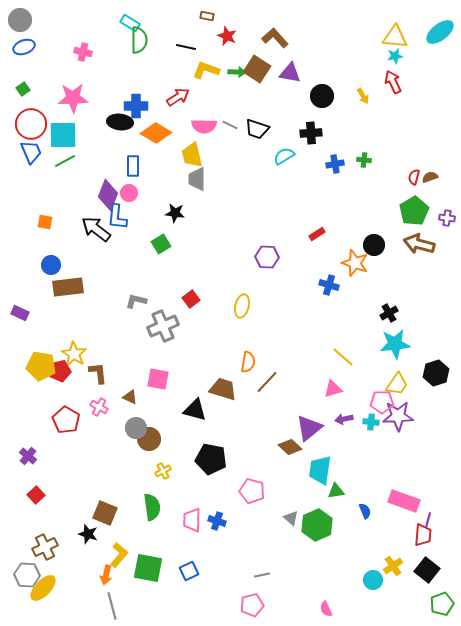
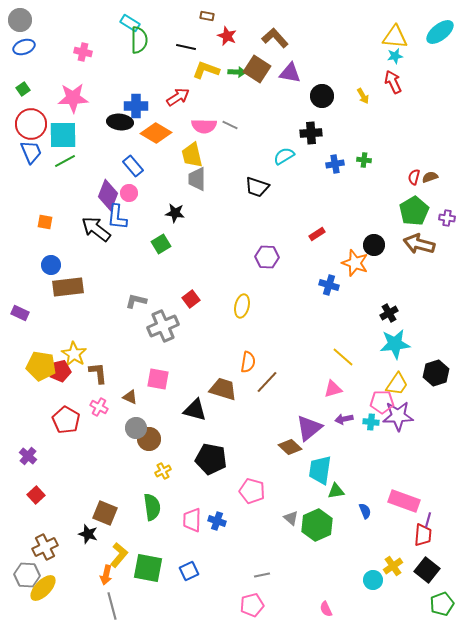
black trapezoid at (257, 129): moved 58 px down
blue rectangle at (133, 166): rotated 40 degrees counterclockwise
